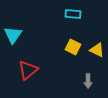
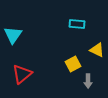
cyan rectangle: moved 4 px right, 10 px down
yellow square: moved 17 px down; rotated 35 degrees clockwise
red triangle: moved 6 px left, 4 px down
